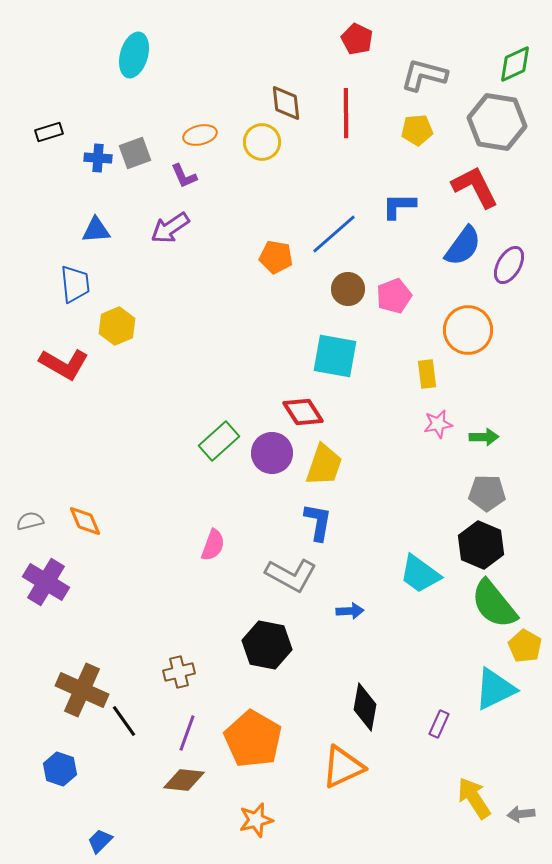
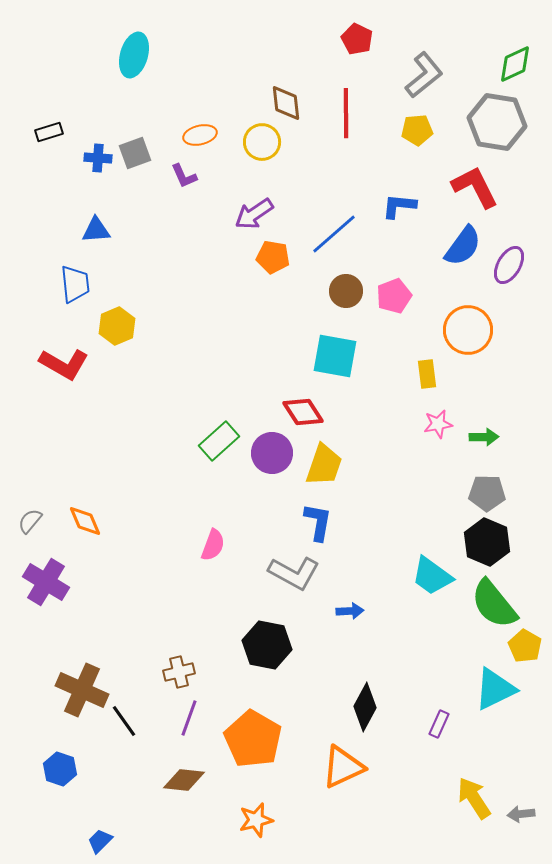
gray L-shape at (424, 75): rotated 126 degrees clockwise
blue L-shape at (399, 206): rotated 6 degrees clockwise
purple arrow at (170, 228): moved 84 px right, 14 px up
orange pentagon at (276, 257): moved 3 px left
brown circle at (348, 289): moved 2 px left, 2 px down
gray semicircle at (30, 521): rotated 36 degrees counterclockwise
black hexagon at (481, 545): moved 6 px right, 3 px up
cyan trapezoid at (420, 574): moved 12 px right, 2 px down
gray L-shape at (291, 575): moved 3 px right, 2 px up
black diamond at (365, 707): rotated 18 degrees clockwise
purple line at (187, 733): moved 2 px right, 15 px up
